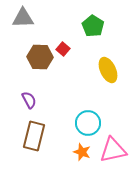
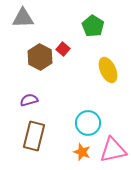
brown hexagon: rotated 25 degrees clockwise
purple semicircle: rotated 78 degrees counterclockwise
